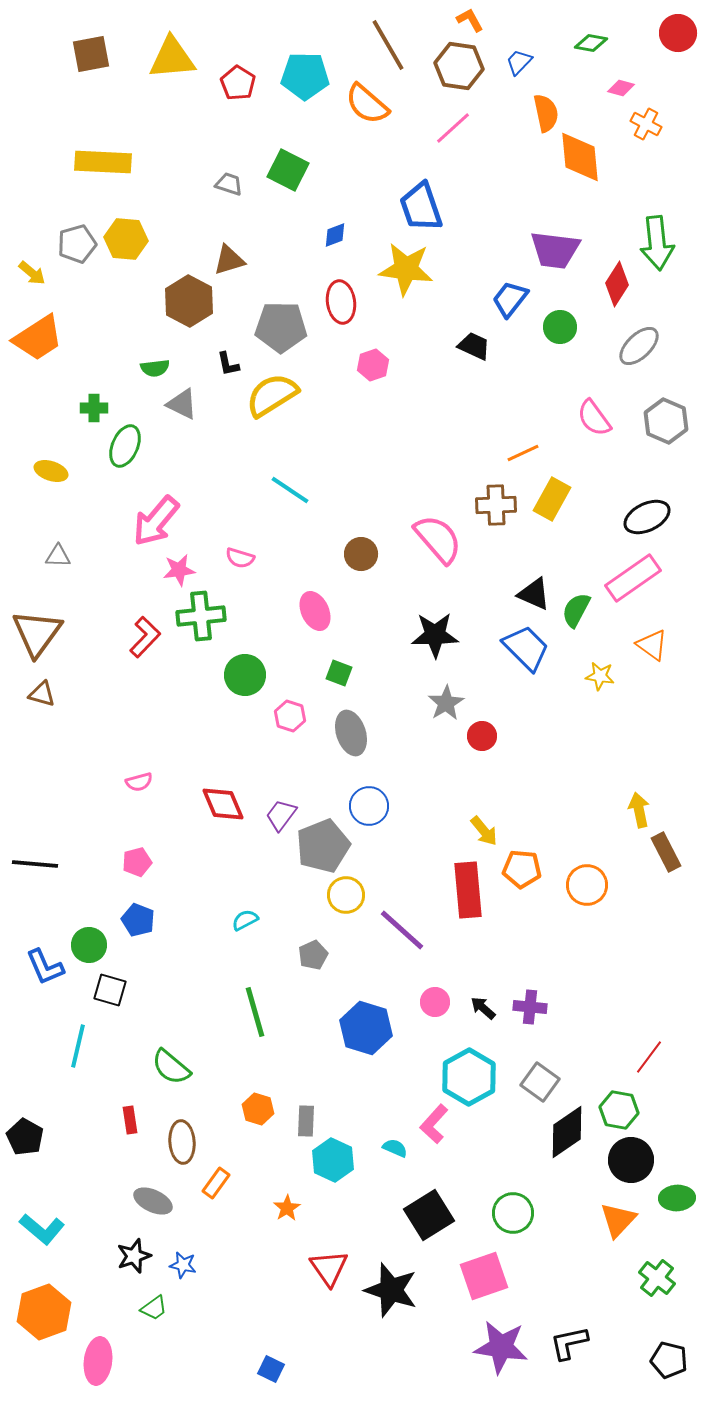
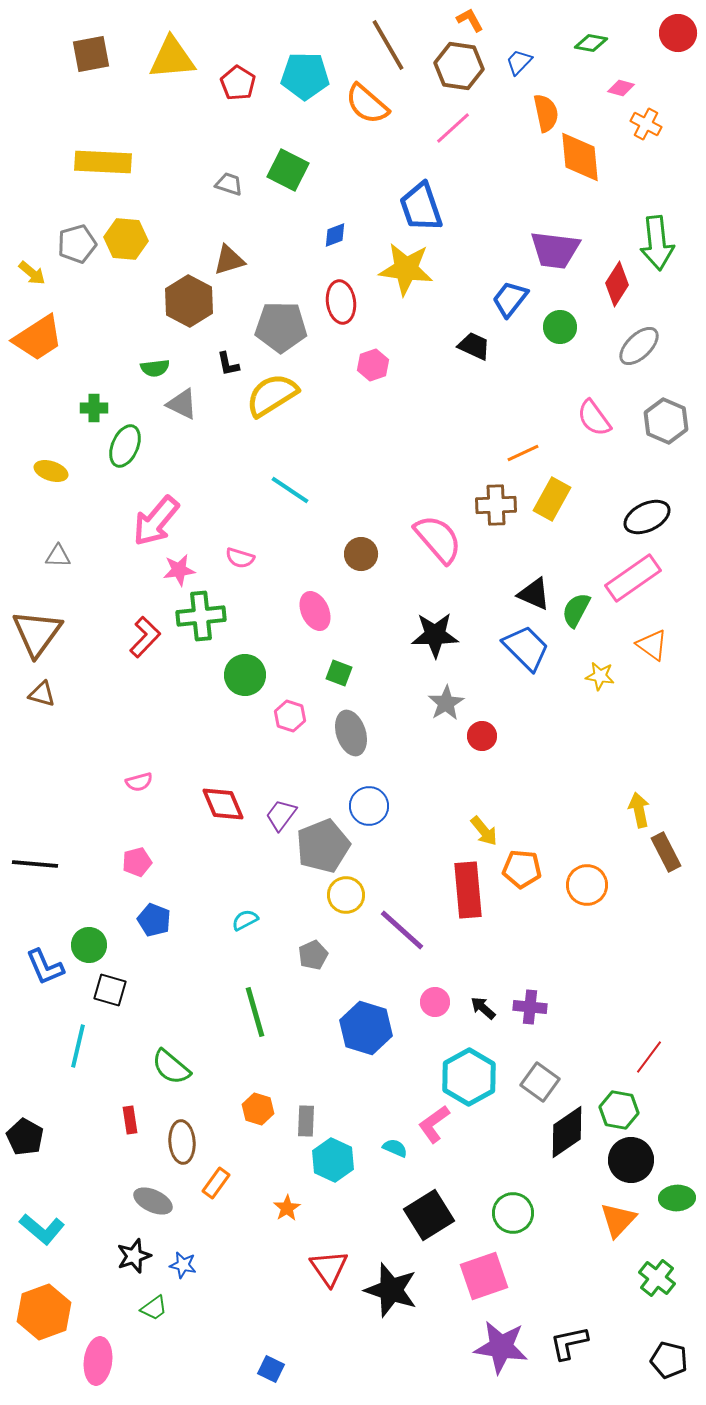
blue pentagon at (138, 920): moved 16 px right
pink L-shape at (434, 1124): rotated 12 degrees clockwise
